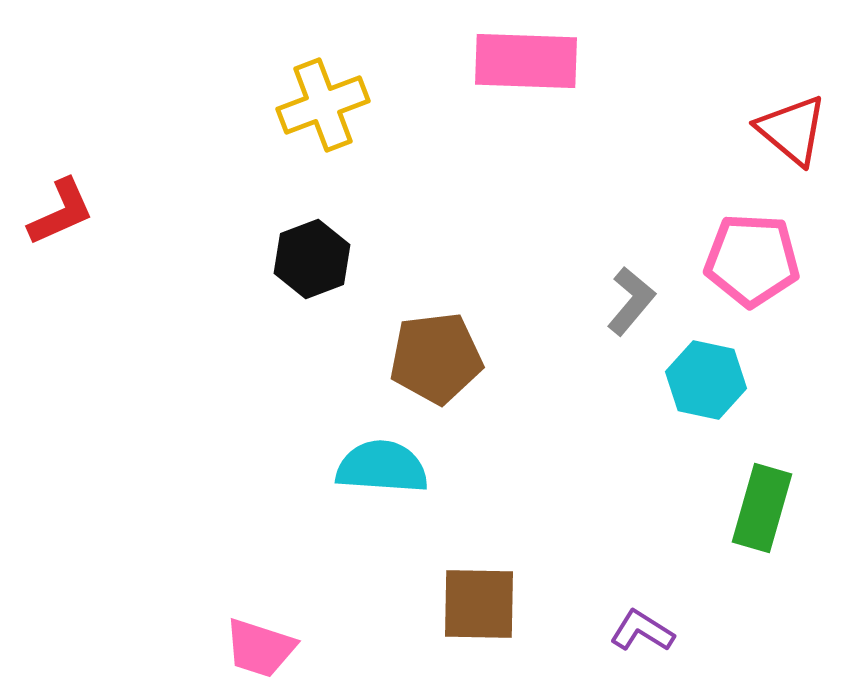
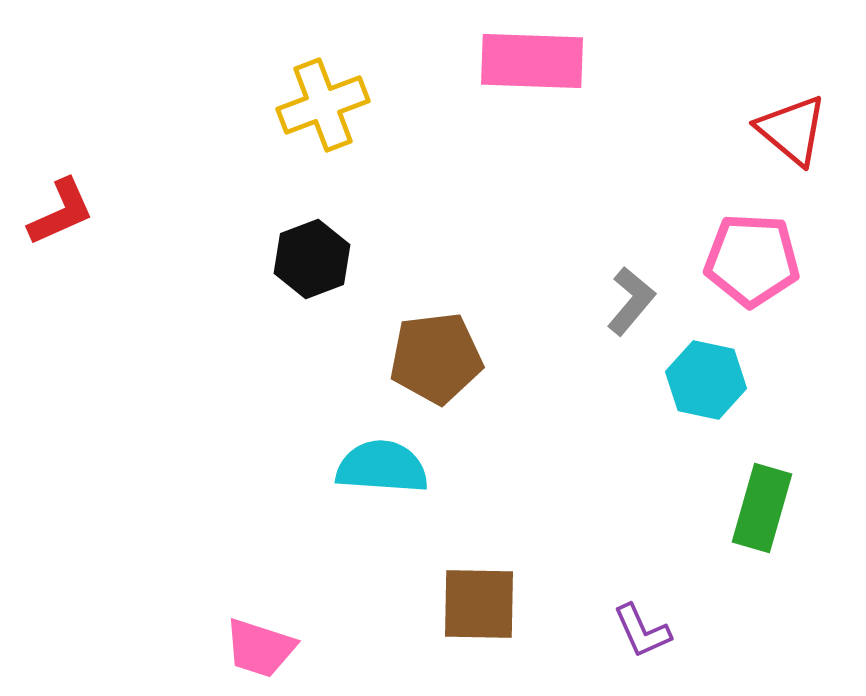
pink rectangle: moved 6 px right
purple L-shape: rotated 146 degrees counterclockwise
